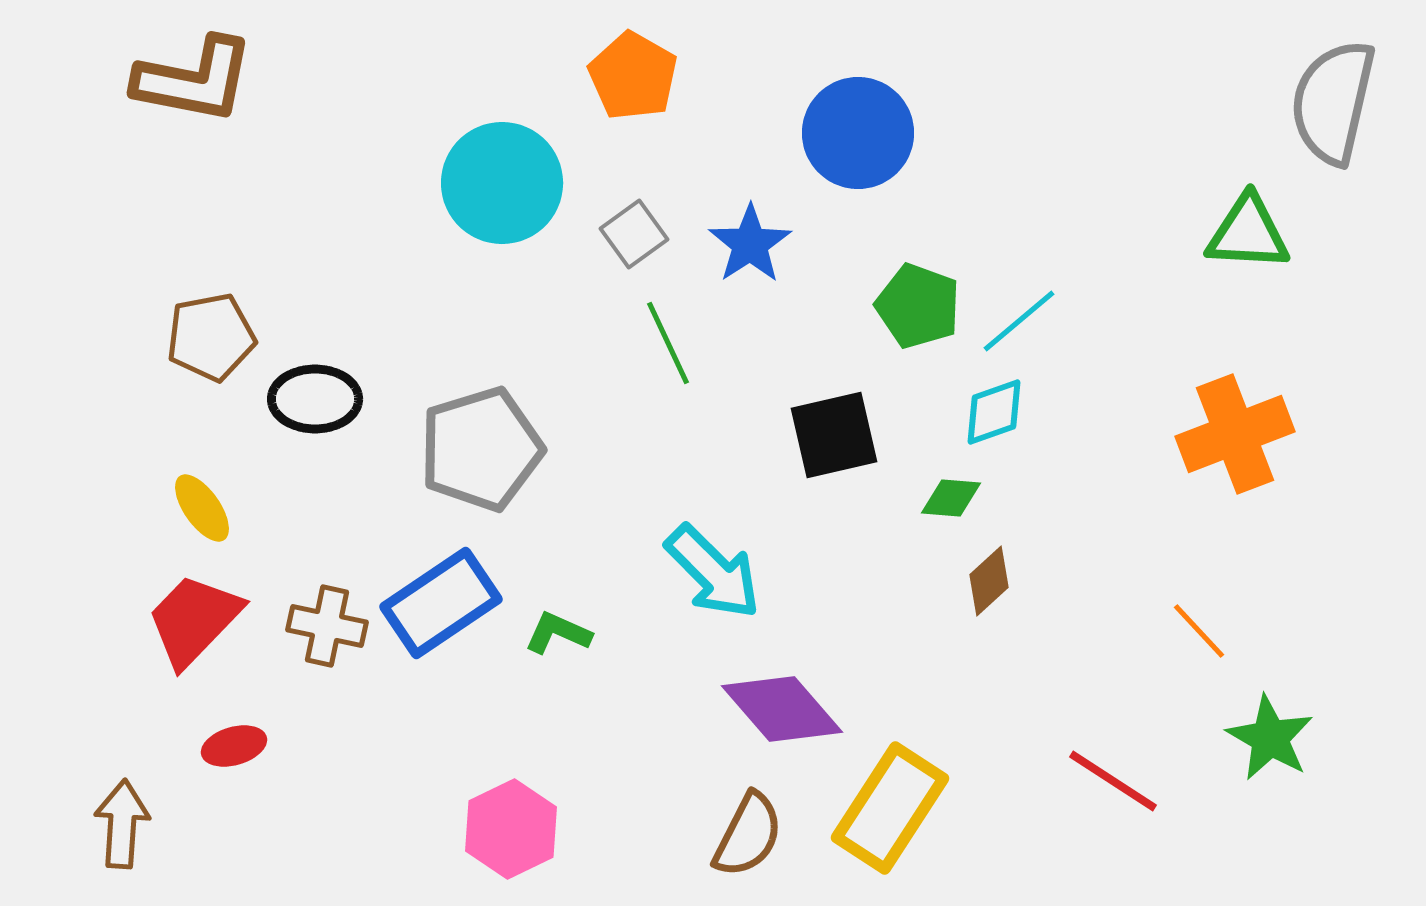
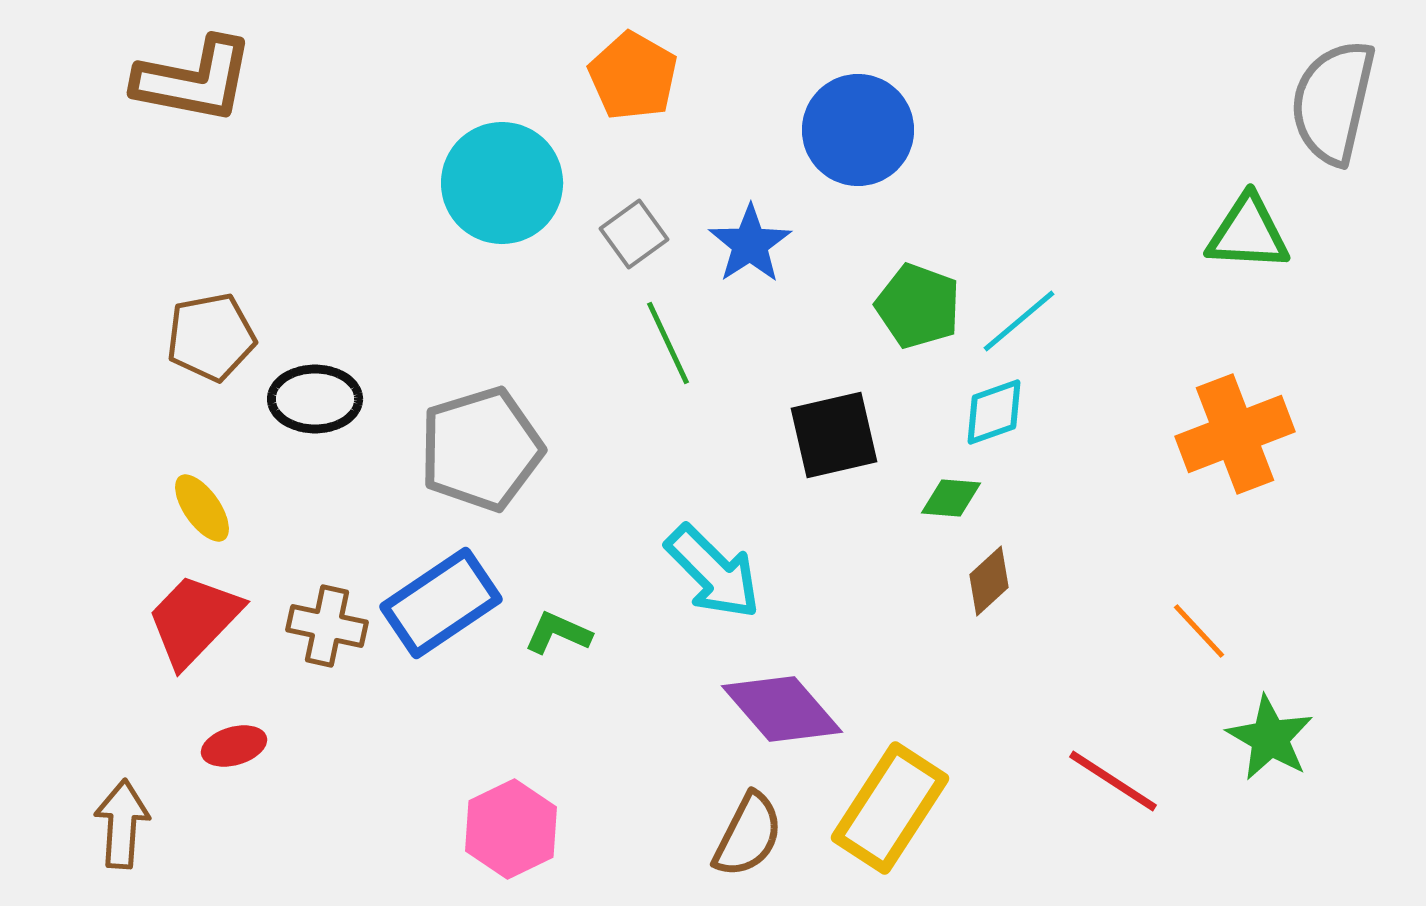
blue circle: moved 3 px up
